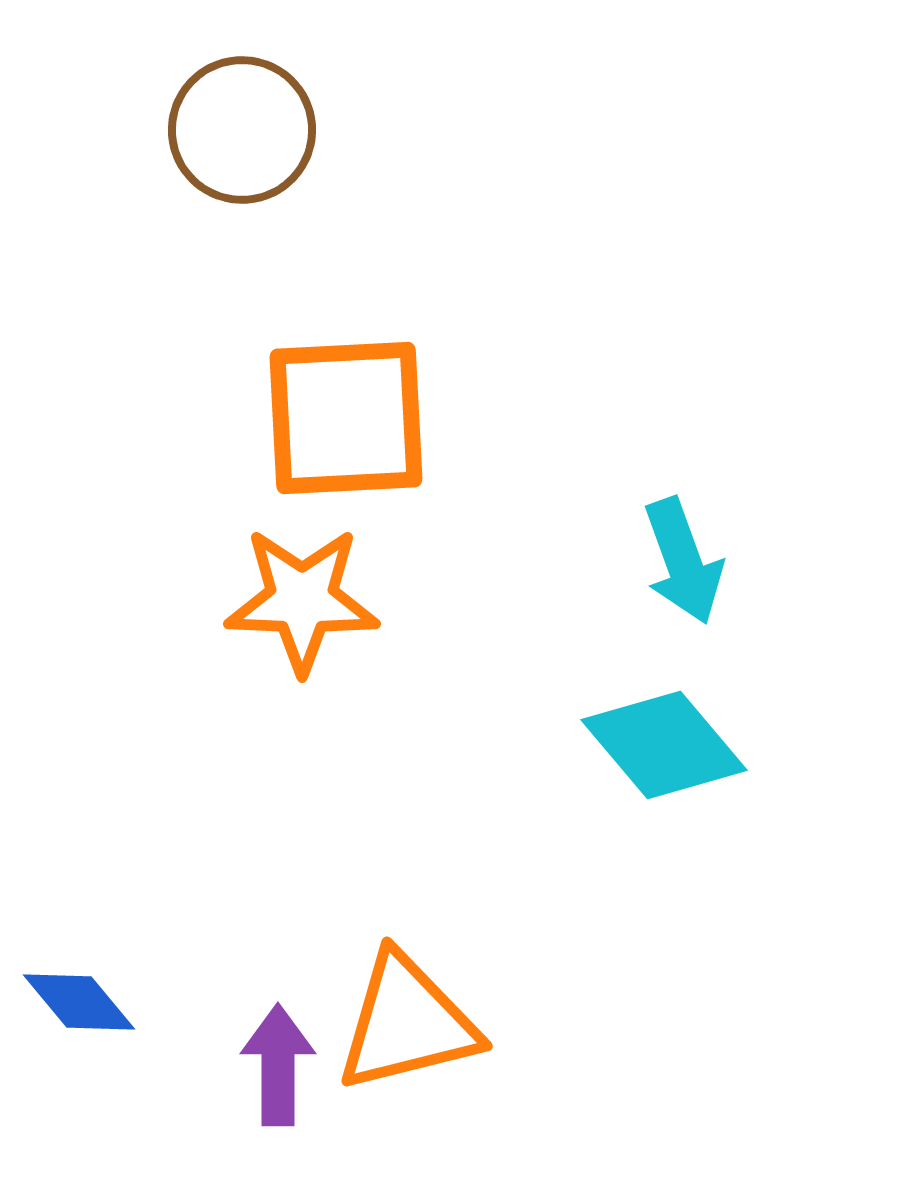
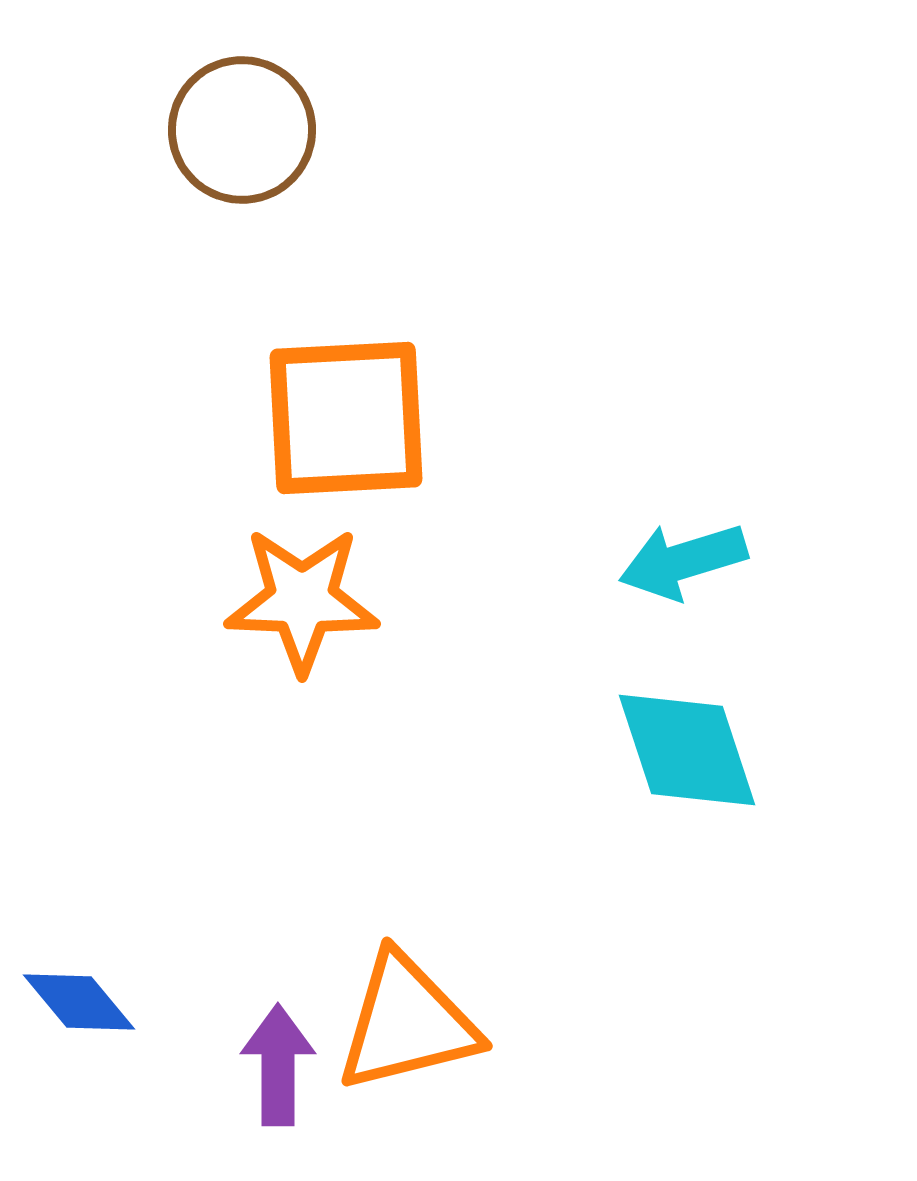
cyan arrow: rotated 93 degrees clockwise
cyan diamond: moved 23 px right, 5 px down; rotated 22 degrees clockwise
